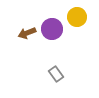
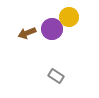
yellow circle: moved 8 px left
gray rectangle: moved 2 px down; rotated 21 degrees counterclockwise
